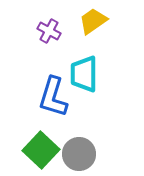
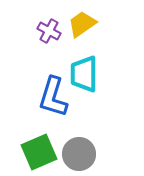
yellow trapezoid: moved 11 px left, 3 px down
green square: moved 2 px left, 2 px down; rotated 24 degrees clockwise
